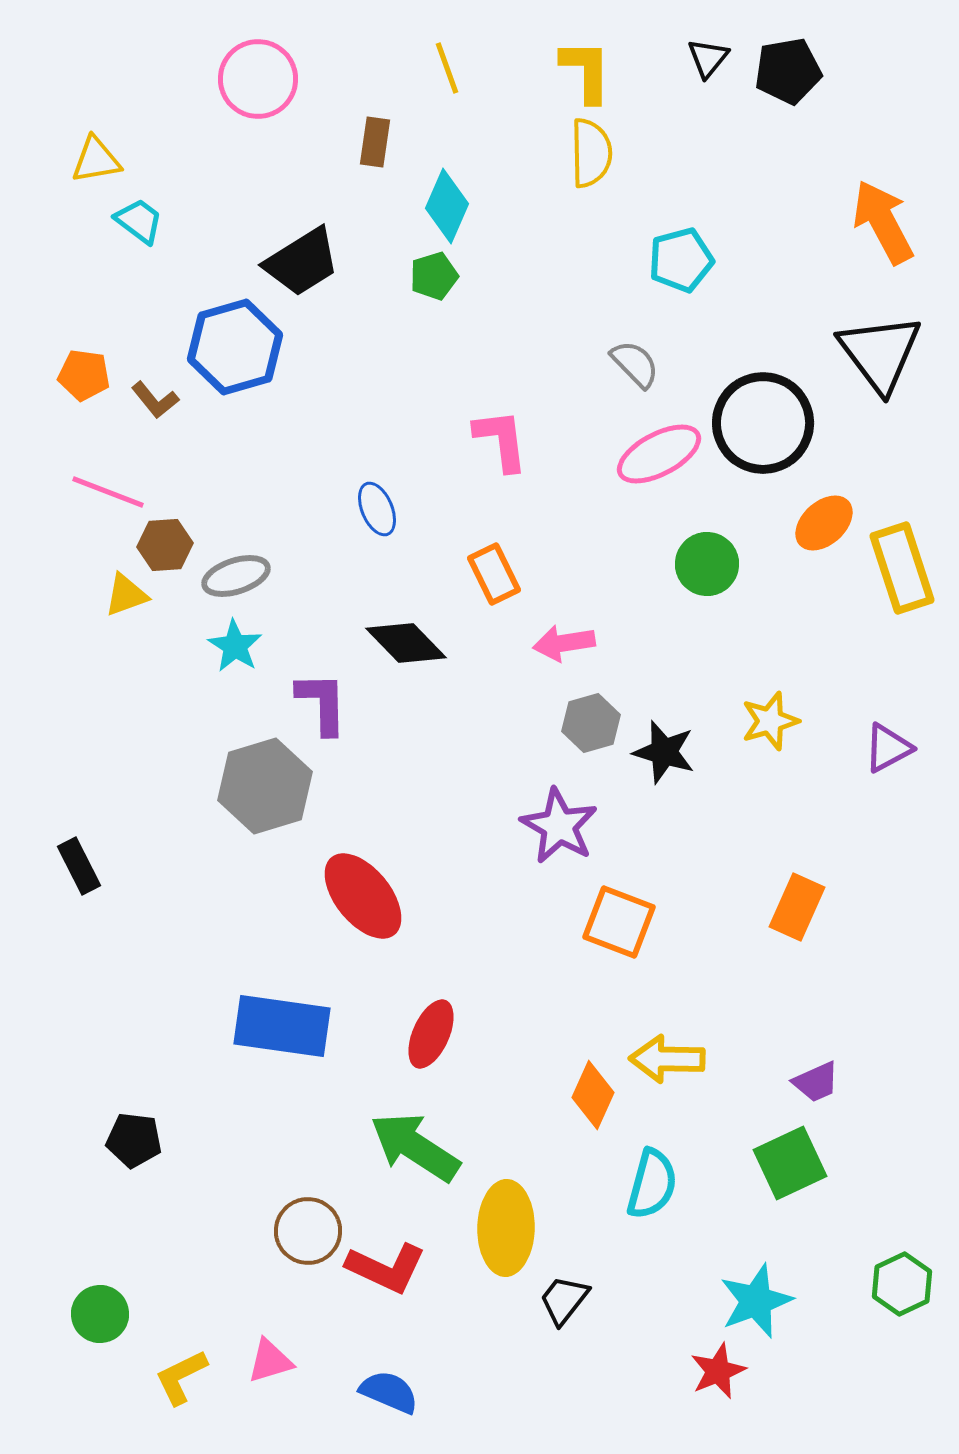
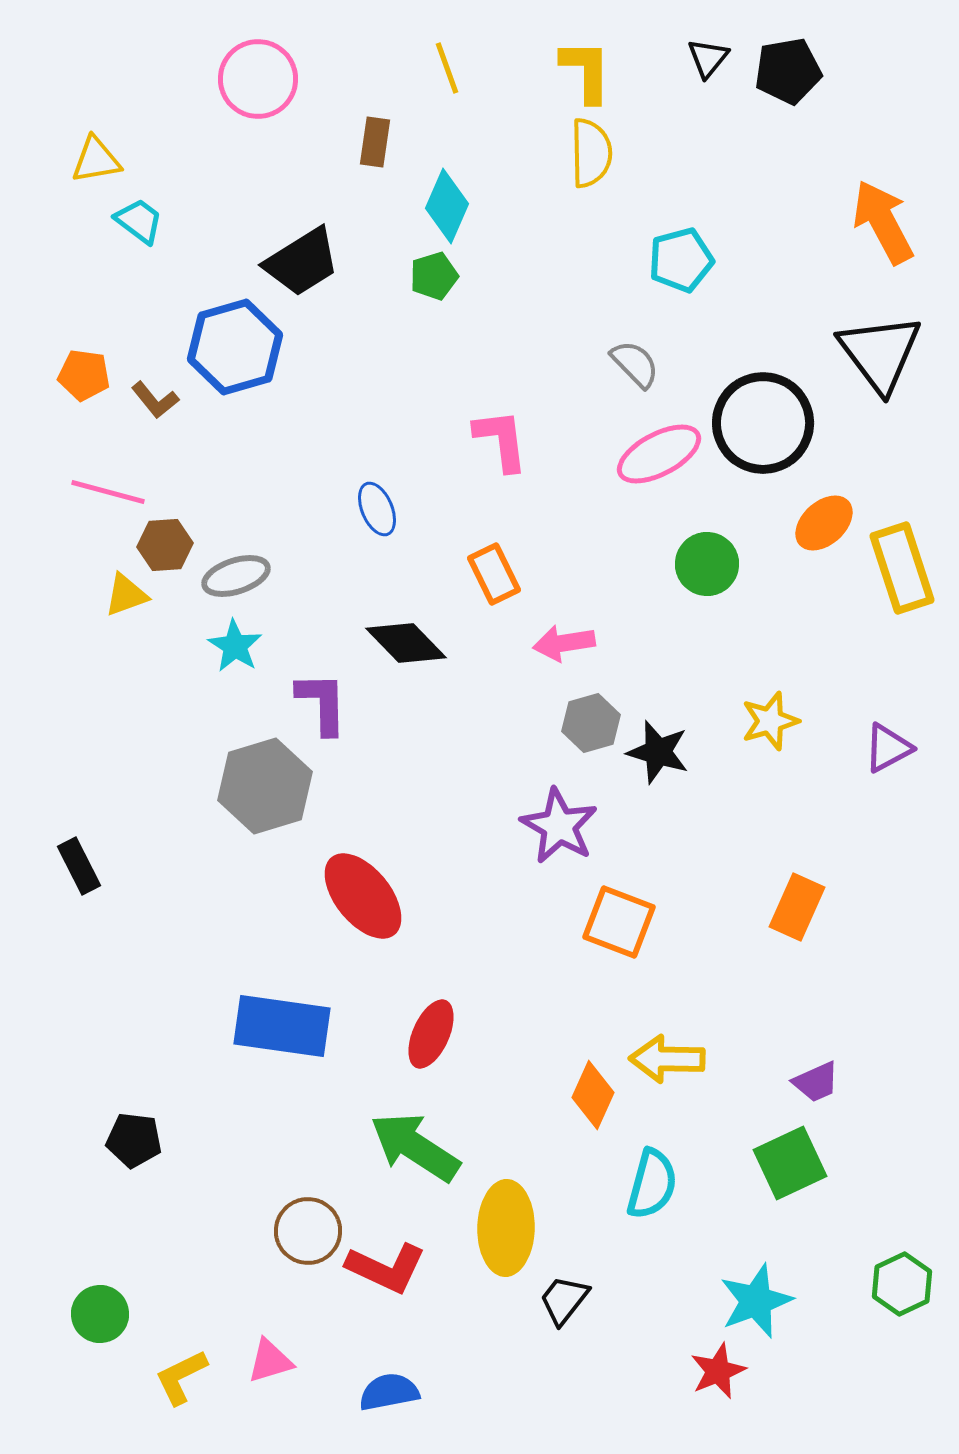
pink line at (108, 492): rotated 6 degrees counterclockwise
black star at (664, 752): moved 6 px left
blue semicircle at (389, 1392): rotated 34 degrees counterclockwise
